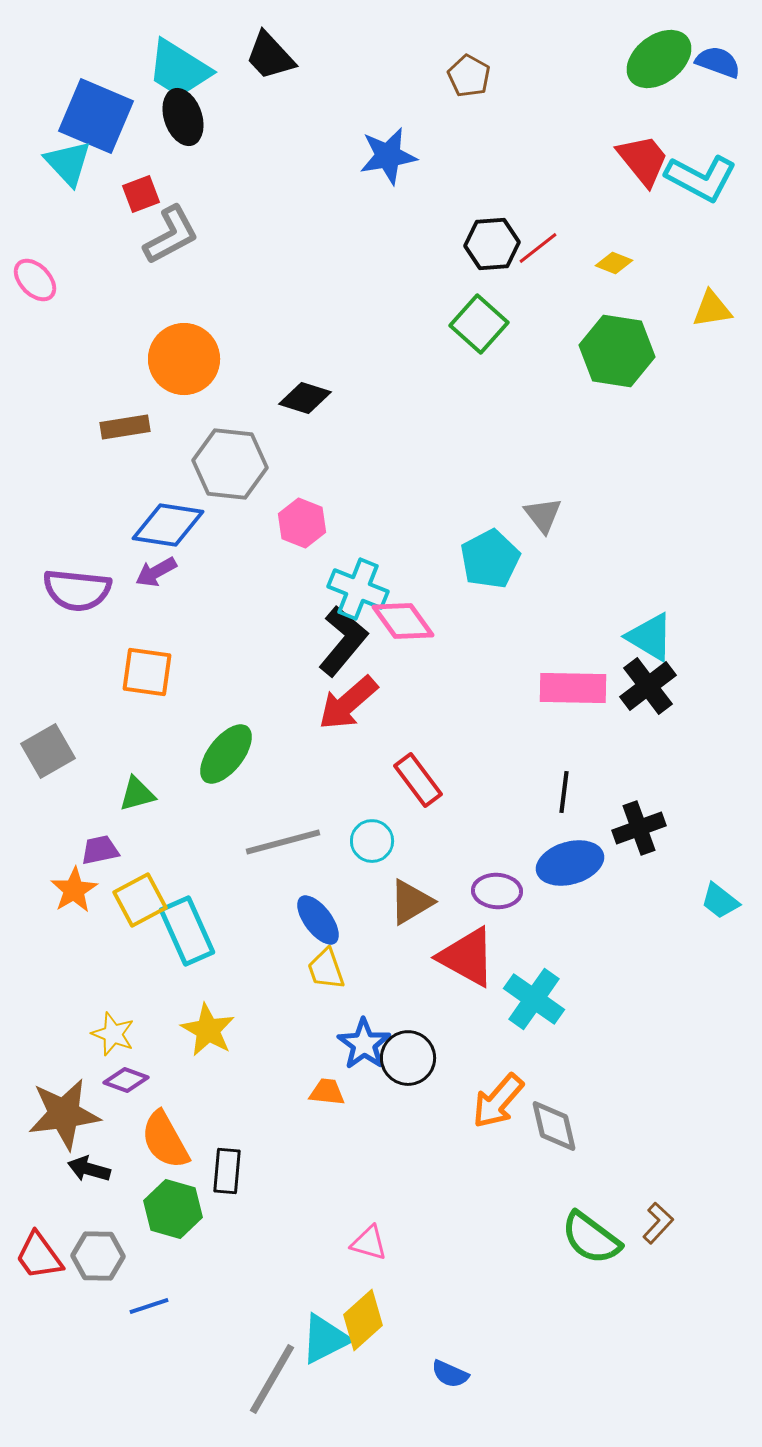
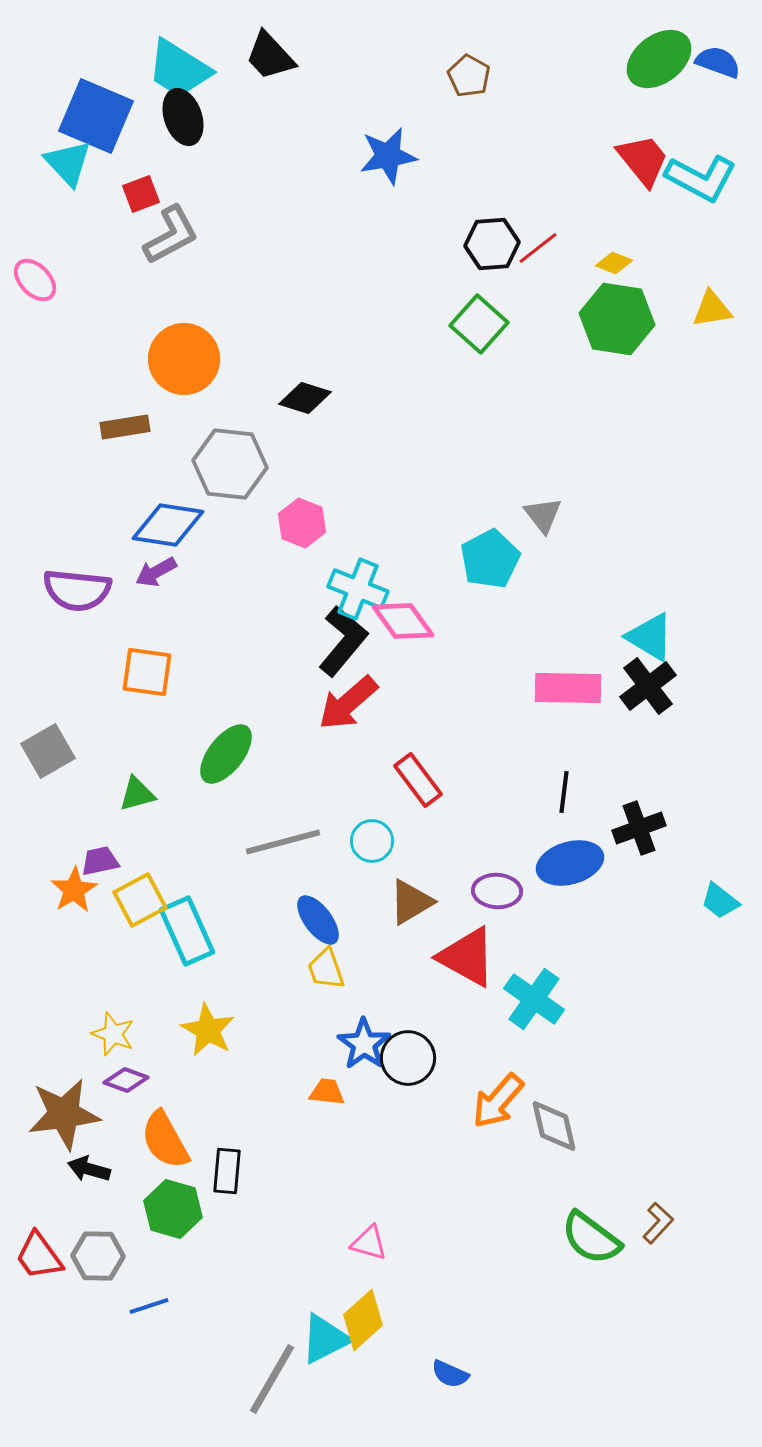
green hexagon at (617, 351): moved 32 px up
pink rectangle at (573, 688): moved 5 px left
purple trapezoid at (100, 850): moved 11 px down
